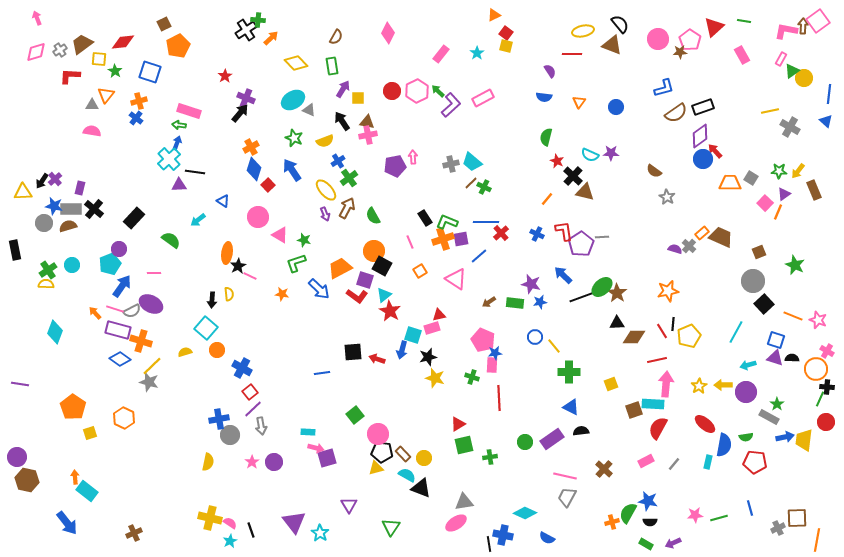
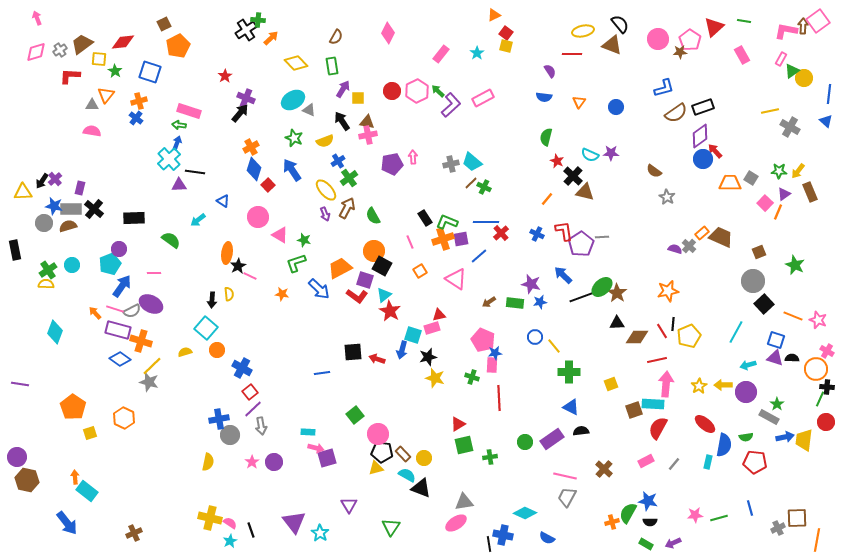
purple pentagon at (395, 166): moved 3 px left, 2 px up
brown rectangle at (814, 190): moved 4 px left, 2 px down
black rectangle at (134, 218): rotated 45 degrees clockwise
brown diamond at (634, 337): moved 3 px right
